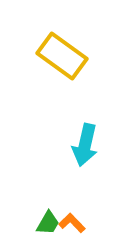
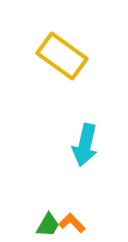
green trapezoid: moved 2 px down
